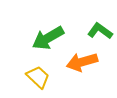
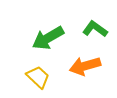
green L-shape: moved 5 px left, 2 px up
orange arrow: moved 3 px right, 4 px down
